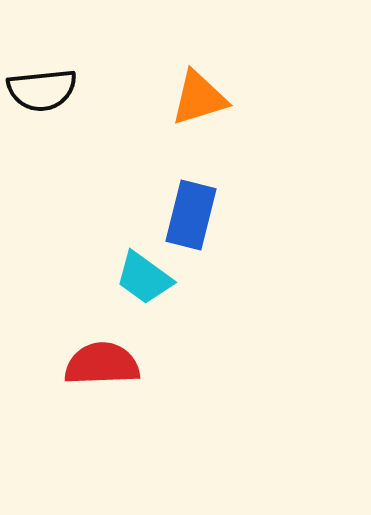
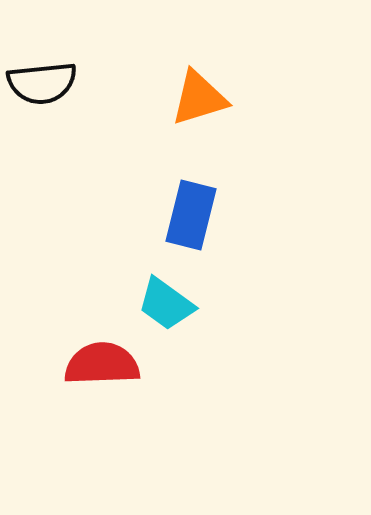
black semicircle: moved 7 px up
cyan trapezoid: moved 22 px right, 26 px down
